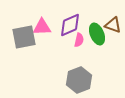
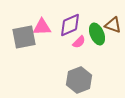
pink semicircle: moved 2 px down; rotated 32 degrees clockwise
